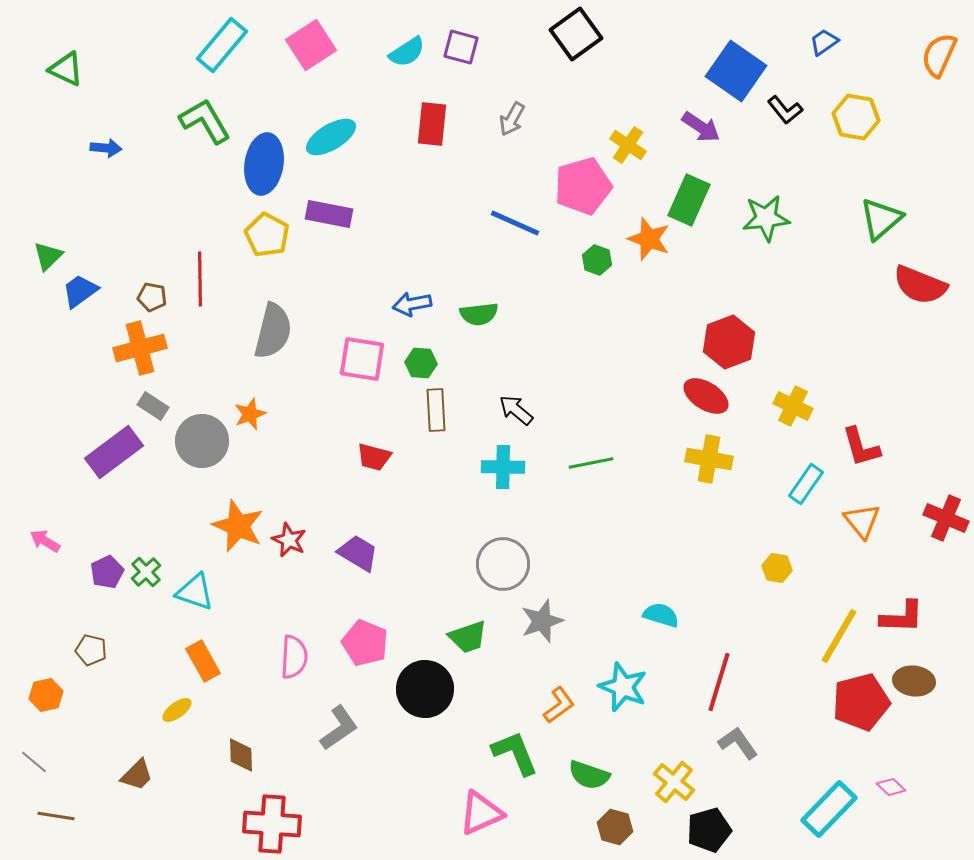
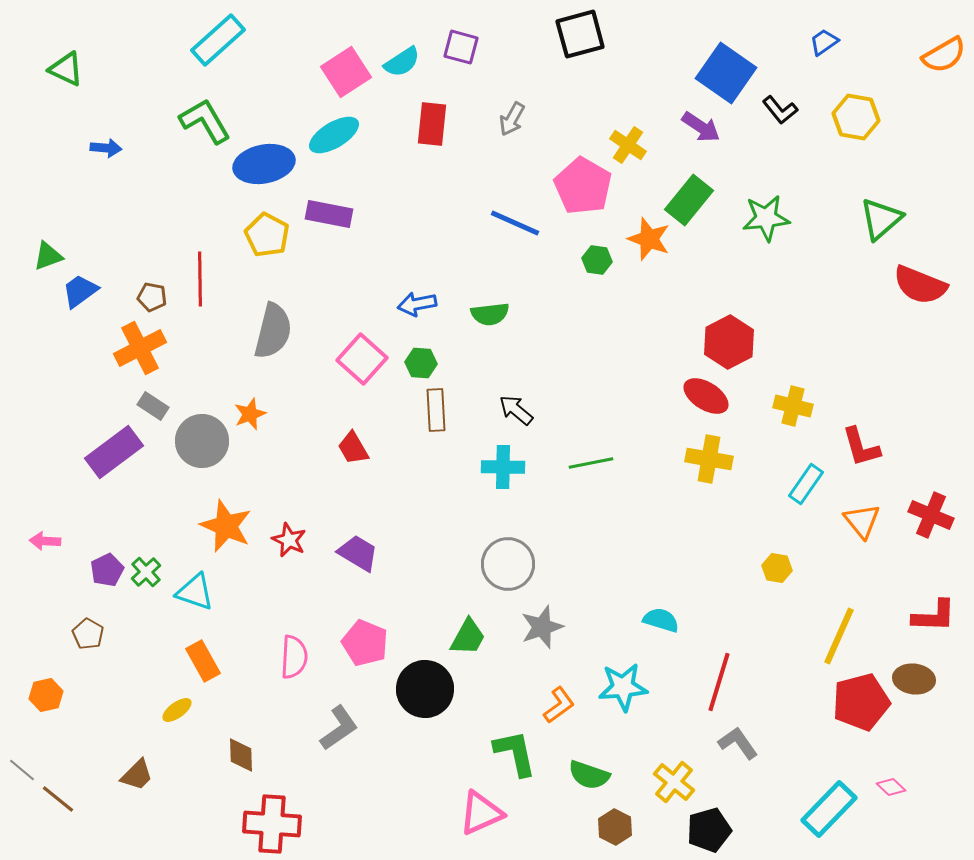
black square at (576, 34): moved 4 px right; rotated 21 degrees clockwise
cyan rectangle at (222, 45): moved 4 px left, 5 px up; rotated 8 degrees clockwise
pink square at (311, 45): moved 35 px right, 27 px down
cyan semicircle at (407, 52): moved 5 px left, 10 px down
orange semicircle at (939, 55): moved 5 px right; rotated 144 degrees counterclockwise
blue square at (736, 71): moved 10 px left, 2 px down
black L-shape at (785, 110): moved 5 px left
cyan ellipse at (331, 137): moved 3 px right, 2 px up
blue ellipse at (264, 164): rotated 70 degrees clockwise
pink pentagon at (583, 186): rotated 26 degrees counterclockwise
green rectangle at (689, 200): rotated 15 degrees clockwise
green triangle at (48, 256): rotated 24 degrees clockwise
green hexagon at (597, 260): rotated 12 degrees counterclockwise
blue arrow at (412, 304): moved 5 px right
green semicircle at (479, 314): moved 11 px right
red hexagon at (729, 342): rotated 6 degrees counterclockwise
orange cross at (140, 348): rotated 12 degrees counterclockwise
pink square at (362, 359): rotated 33 degrees clockwise
yellow cross at (793, 406): rotated 12 degrees counterclockwise
red trapezoid at (374, 457): moved 21 px left, 9 px up; rotated 45 degrees clockwise
red cross at (946, 518): moved 15 px left, 3 px up
orange star at (238, 526): moved 12 px left
pink arrow at (45, 541): rotated 28 degrees counterclockwise
gray circle at (503, 564): moved 5 px right
purple pentagon at (107, 572): moved 2 px up
cyan semicircle at (661, 615): moved 5 px down
red L-shape at (902, 617): moved 32 px right, 1 px up
gray star at (542, 621): moved 6 px down
yellow line at (839, 636): rotated 6 degrees counterclockwise
green trapezoid at (468, 637): rotated 42 degrees counterclockwise
brown pentagon at (91, 650): moved 3 px left, 16 px up; rotated 16 degrees clockwise
brown ellipse at (914, 681): moved 2 px up
cyan star at (623, 687): rotated 27 degrees counterclockwise
green L-shape at (515, 753): rotated 10 degrees clockwise
gray line at (34, 762): moved 12 px left, 8 px down
brown line at (56, 816): moved 2 px right, 17 px up; rotated 30 degrees clockwise
brown hexagon at (615, 827): rotated 12 degrees clockwise
